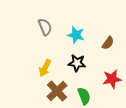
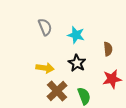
brown semicircle: moved 6 px down; rotated 40 degrees counterclockwise
black star: rotated 24 degrees clockwise
yellow arrow: rotated 108 degrees counterclockwise
